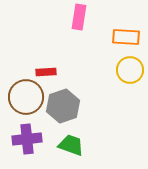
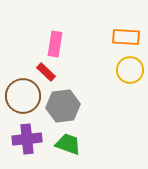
pink rectangle: moved 24 px left, 27 px down
red rectangle: rotated 48 degrees clockwise
brown circle: moved 3 px left, 1 px up
gray hexagon: rotated 12 degrees clockwise
green trapezoid: moved 3 px left, 1 px up
